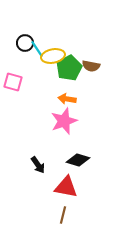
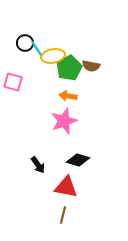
orange arrow: moved 1 px right, 3 px up
